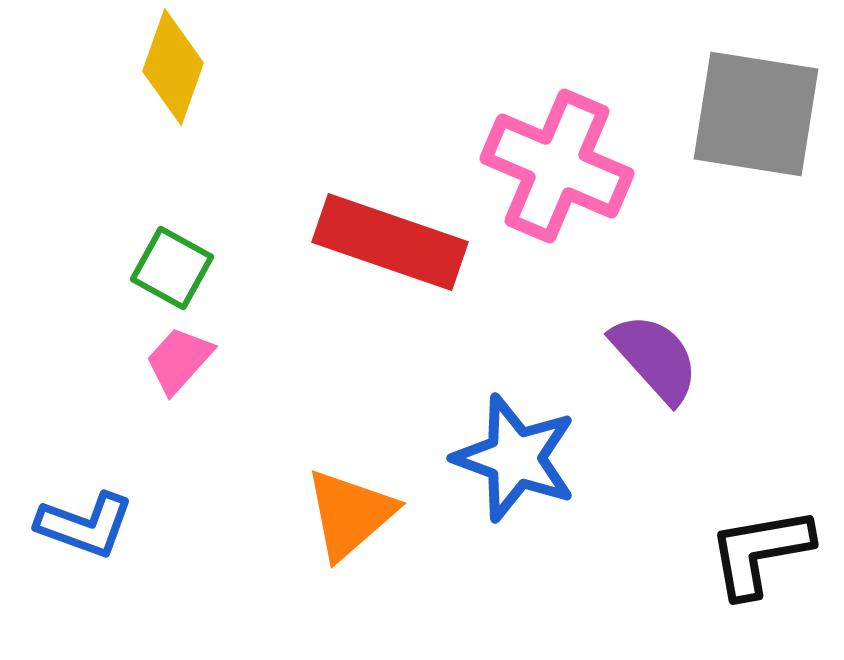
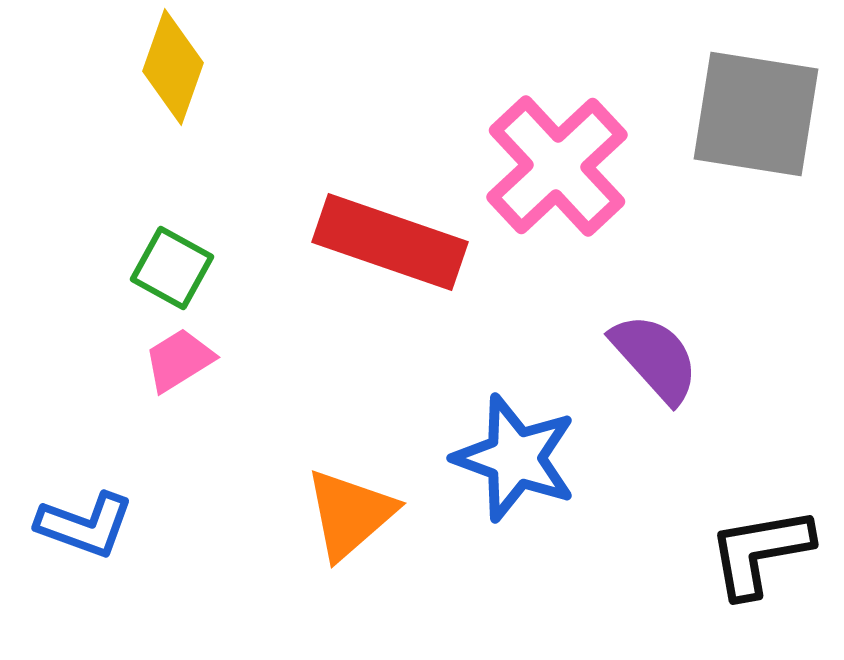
pink cross: rotated 24 degrees clockwise
pink trapezoid: rotated 16 degrees clockwise
